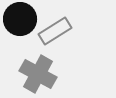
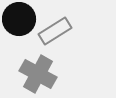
black circle: moved 1 px left
